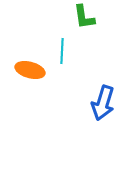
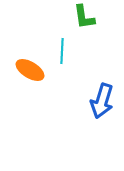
orange ellipse: rotated 16 degrees clockwise
blue arrow: moved 1 px left, 2 px up
